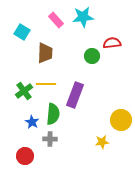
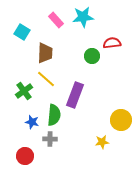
yellow line: moved 5 px up; rotated 42 degrees clockwise
green semicircle: moved 1 px right, 1 px down
blue star: rotated 16 degrees counterclockwise
